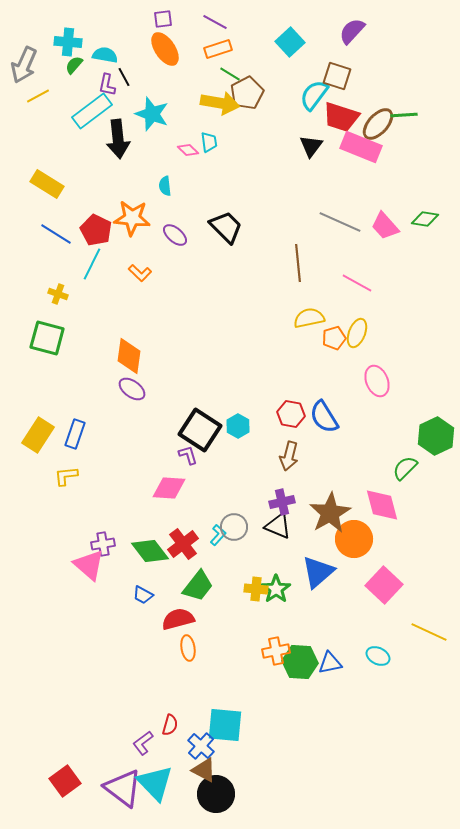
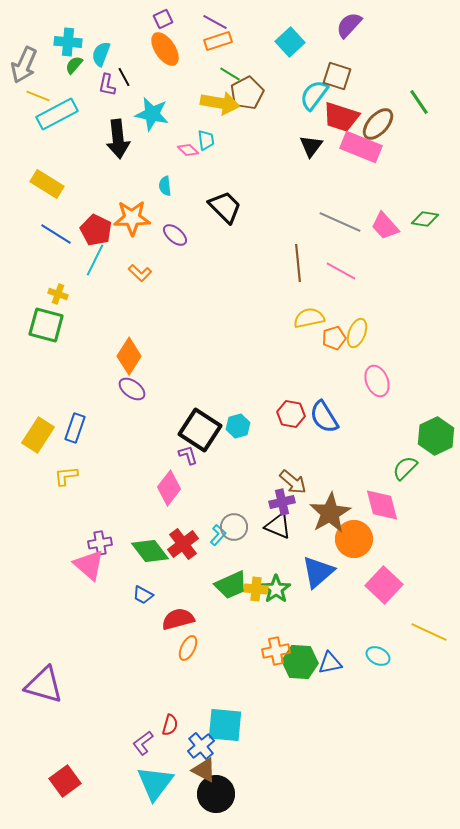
purple square at (163, 19): rotated 18 degrees counterclockwise
purple semicircle at (352, 31): moved 3 px left, 6 px up
orange rectangle at (218, 49): moved 8 px up
cyan semicircle at (105, 55): moved 4 px left, 1 px up; rotated 80 degrees counterclockwise
yellow line at (38, 96): rotated 50 degrees clockwise
cyan rectangle at (92, 111): moved 35 px left, 3 px down; rotated 9 degrees clockwise
cyan star at (152, 114): rotated 8 degrees counterclockwise
green line at (404, 115): moved 15 px right, 13 px up; rotated 60 degrees clockwise
cyan trapezoid at (209, 142): moved 3 px left, 2 px up
orange star at (132, 218): rotated 6 degrees counterclockwise
black trapezoid at (226, 227): moved 1 px left, 20 px up
cyan line at (92, 264): moved 3 px right, 4 px up
pink line at (357, 283): moved 16 px left, 12 px up
green square at (47, 338): moved 1 px left, 13 px up
orange diamond at (129, 356): rotated 24 degrees clockwise
cyan hexagon at (238, 426): rotated 15 degrees clockwise
blue rectangle at (75, 434): moved 6 px up
brown arrow at (289, 456): moved 4 px right, 26 px down; rotated 64 degrees counterclockwise
pink diamond at (169, 488): rotated 56 degrees counterclockwise
purple cross at (103, 544): moved 3 px left, 1 px up
green trapezoid at (198, 586): moved 33 px right, 1 px up; rotated 28 degrees clockwise
orange ellipse at (188, 648): rotated 35 degrees clockwise
blue cross at (201, 746): rotated 8 degrees clockwise
cyan triangle at (155, 783): rotated 21 degrees clockwise
purple triangle at (123, 788): moved 79 px left, 103 px up; rotated 21 degrees counterclockwise
